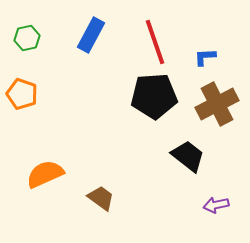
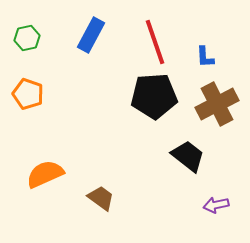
blue L-shape: rotated 90 degrees counterclockwise
orange pentagon: moved 6 px right
